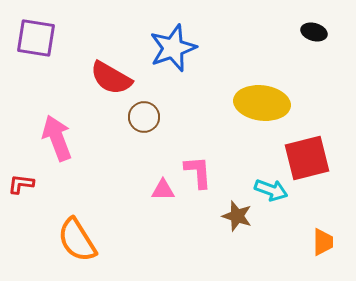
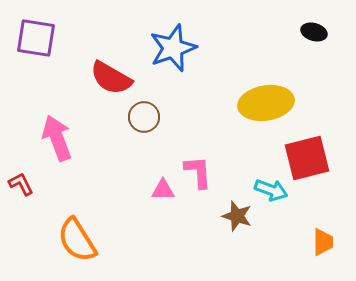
yellow ellipse: moved 4 px right; rotated 16 degrees counterclockwise
red L-shape: rotated 56 degrees clockwise
